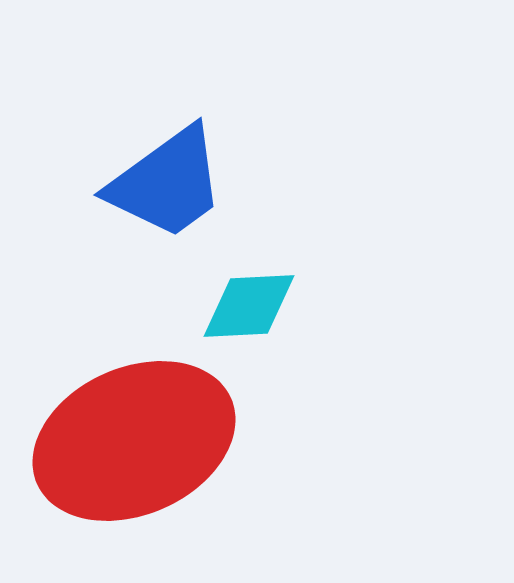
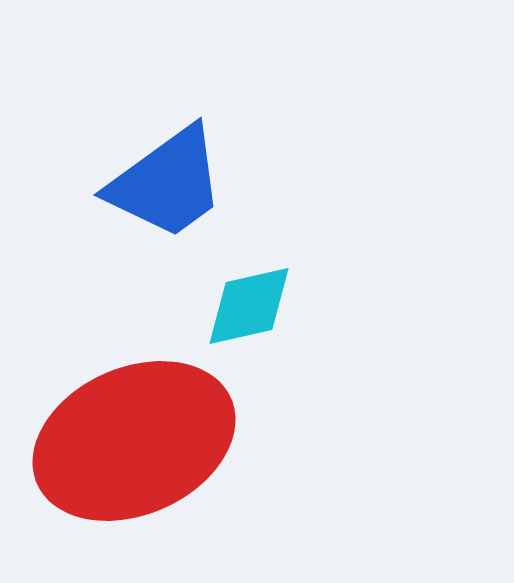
cyan diamond: rotated 10 degrees counterclockwise
